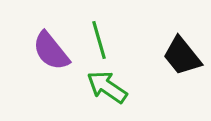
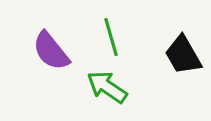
green line: moved 12 px right, 3 px up
black trapezoid: moved 1 px right, 1 px up; rotated 9 degrees clockwise
